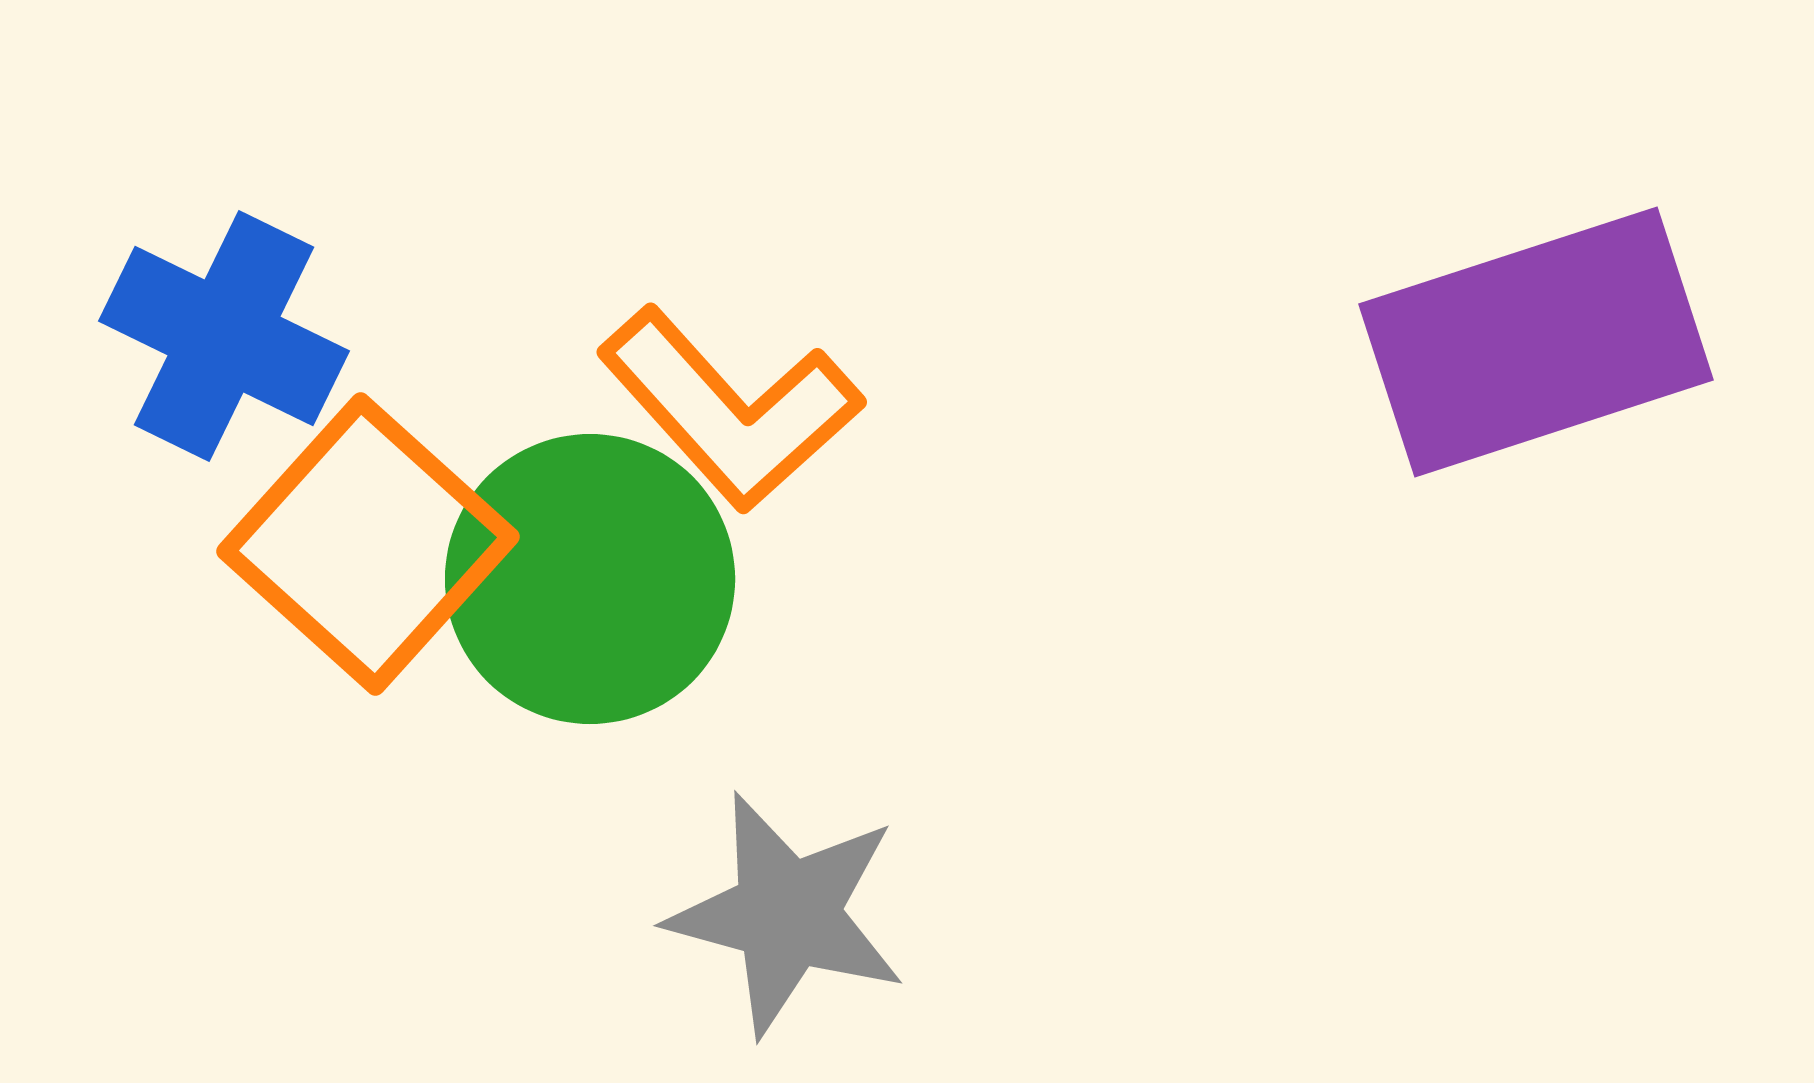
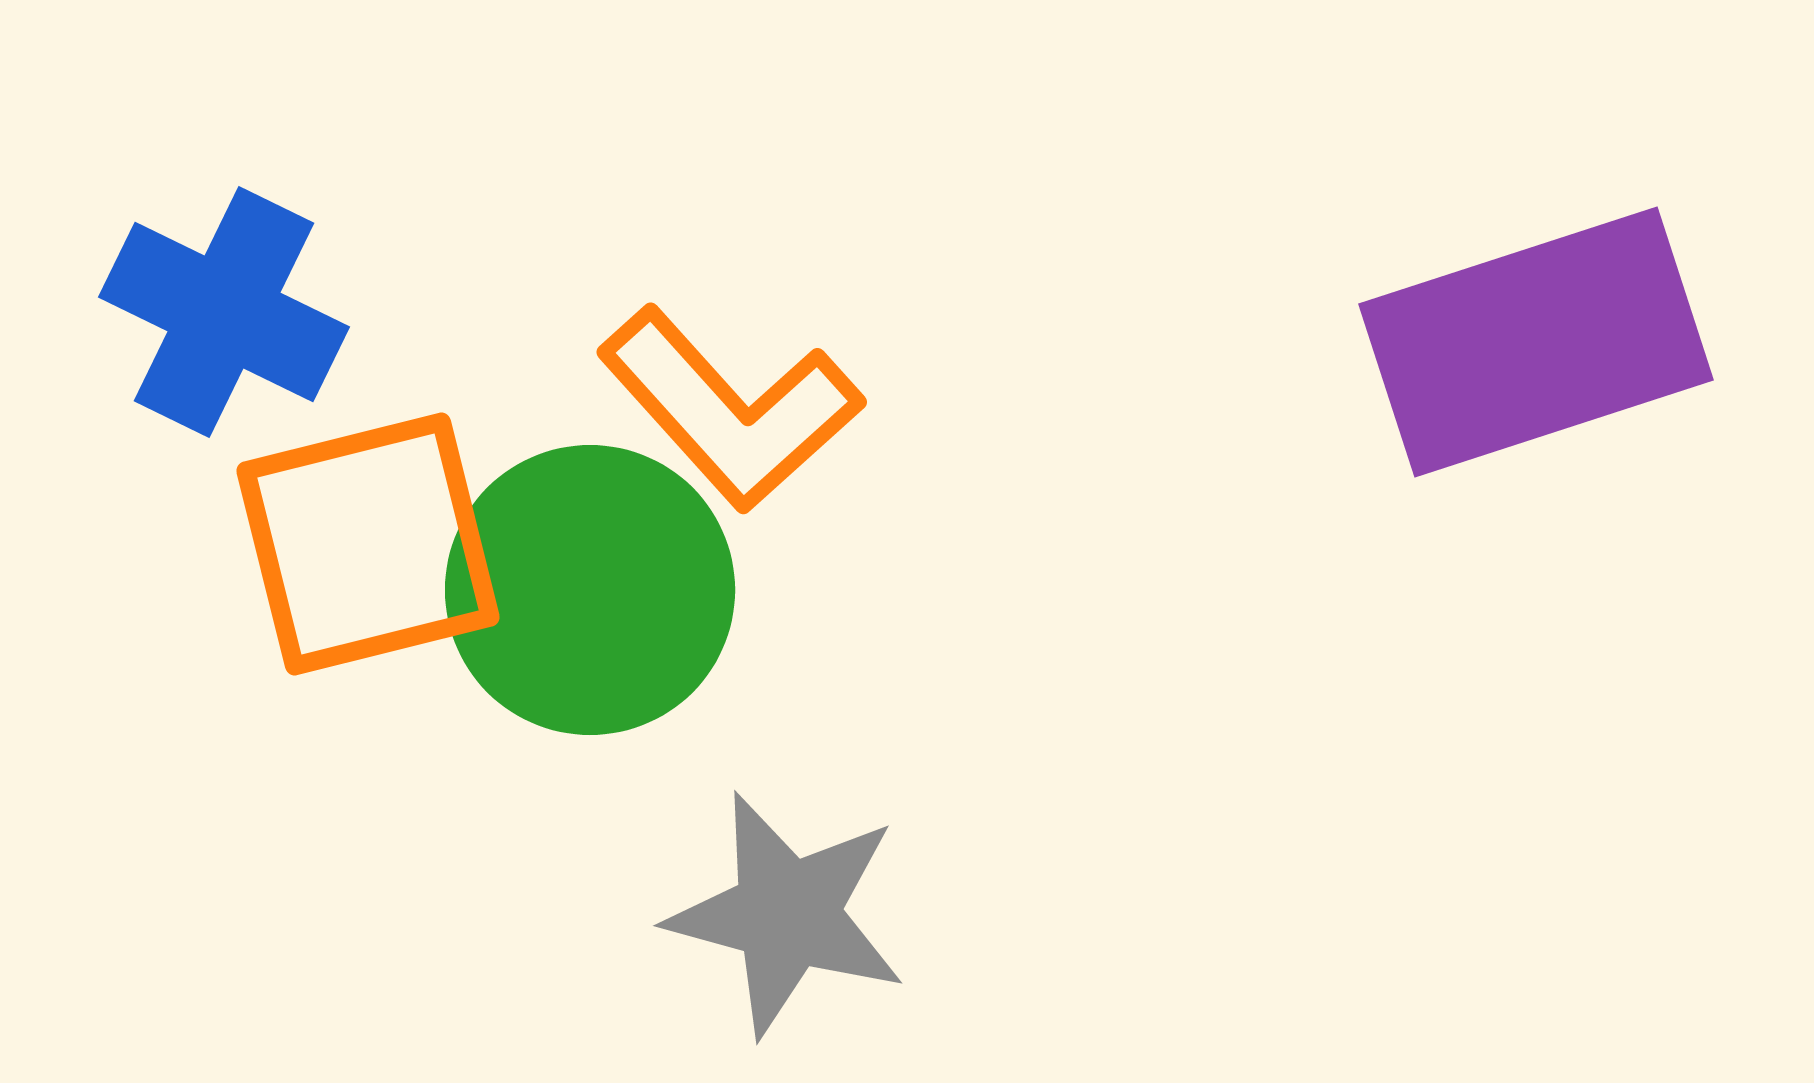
blue cross: moved 24 px up
orange square: rotated 34 degrees clockwise
green circle: moved 11 px down
